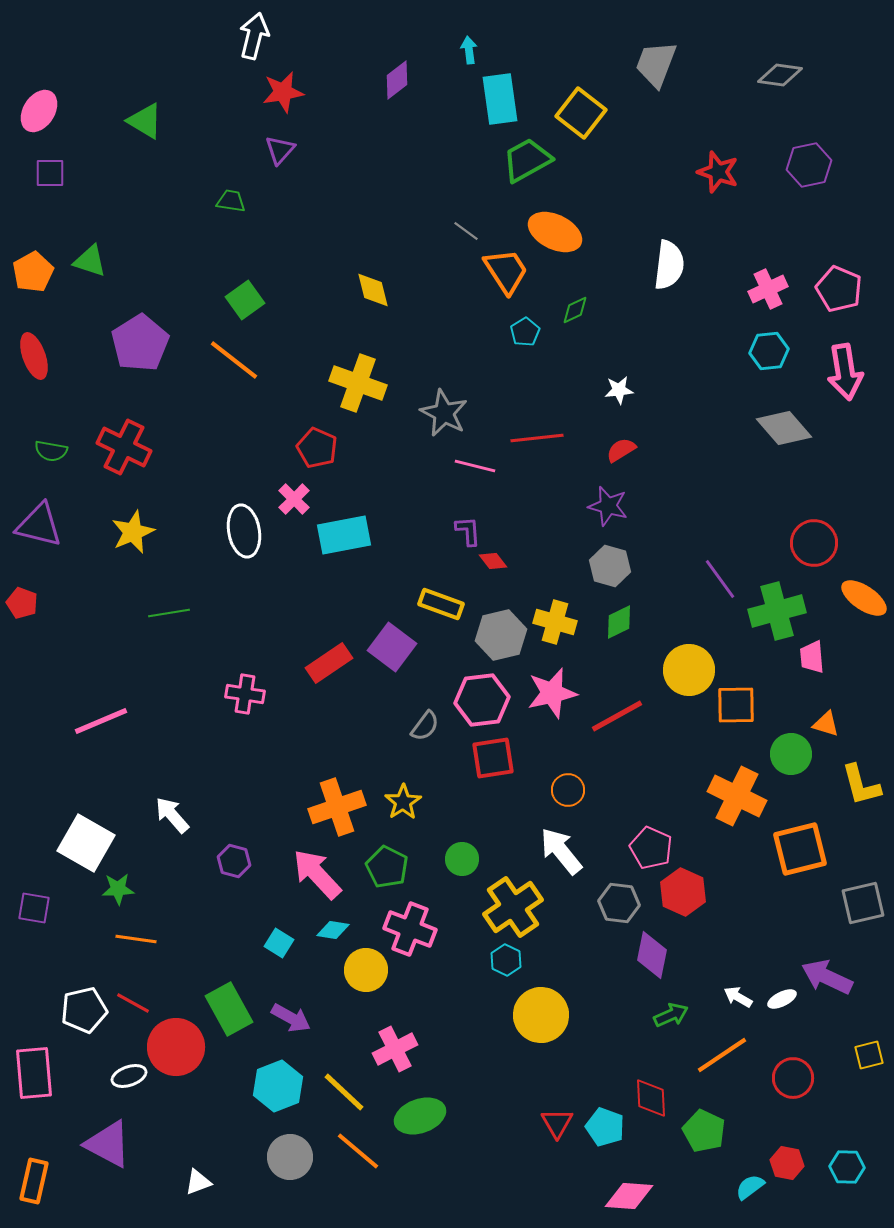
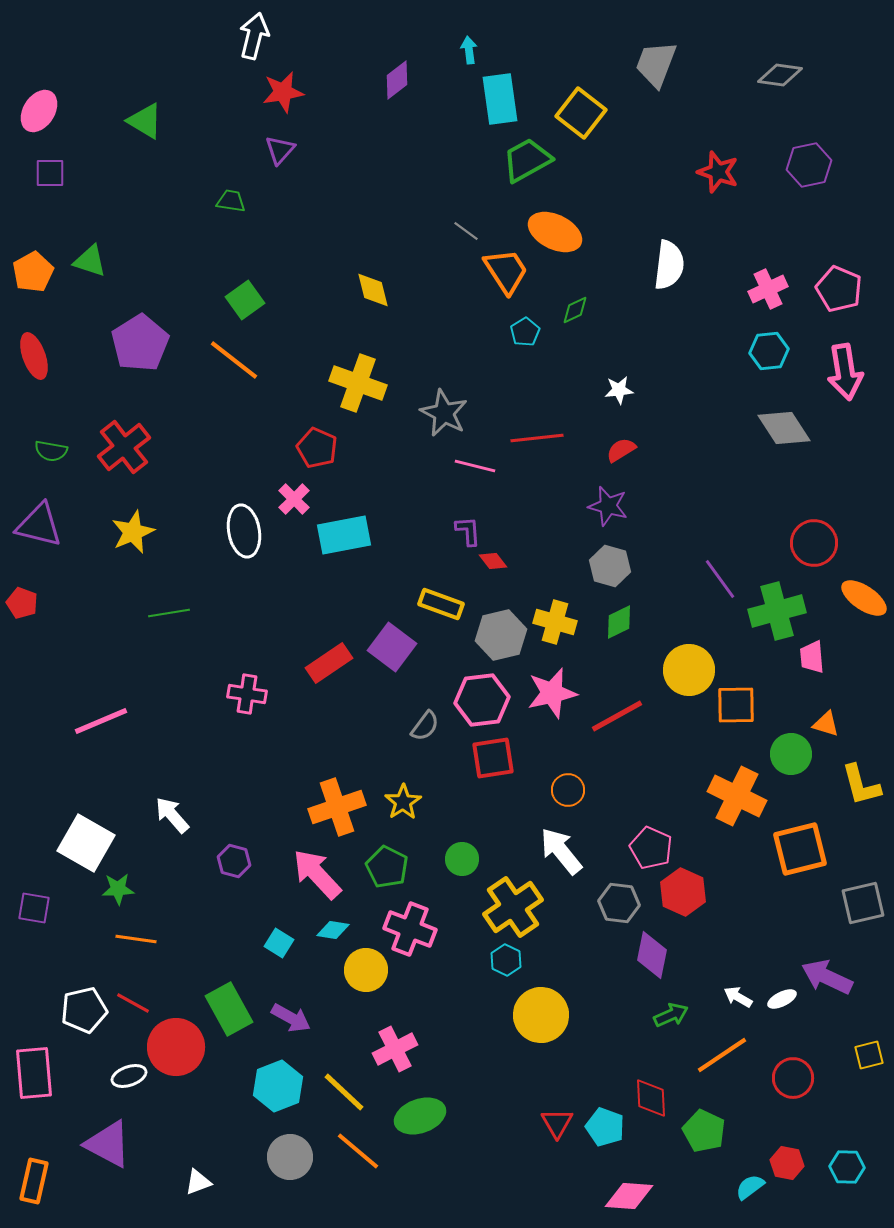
gray diamond at (784, 428): rotated 8 degrees clockwise
red cross at (124, 447): rotated 26 degrees clockwise
pink cross at (245, 694): moved 2 px right
